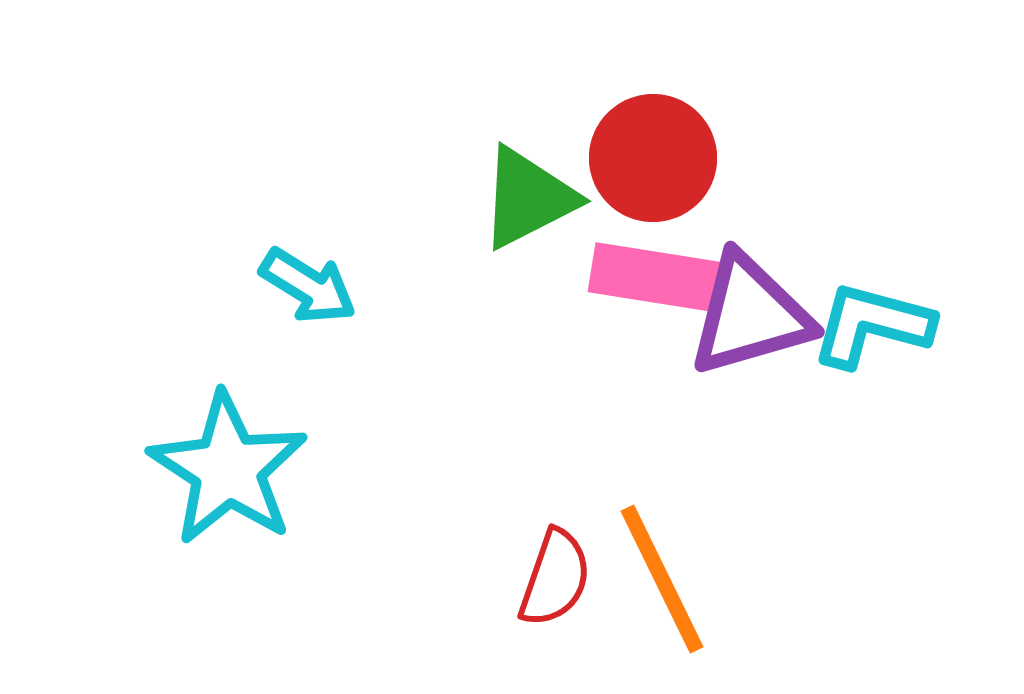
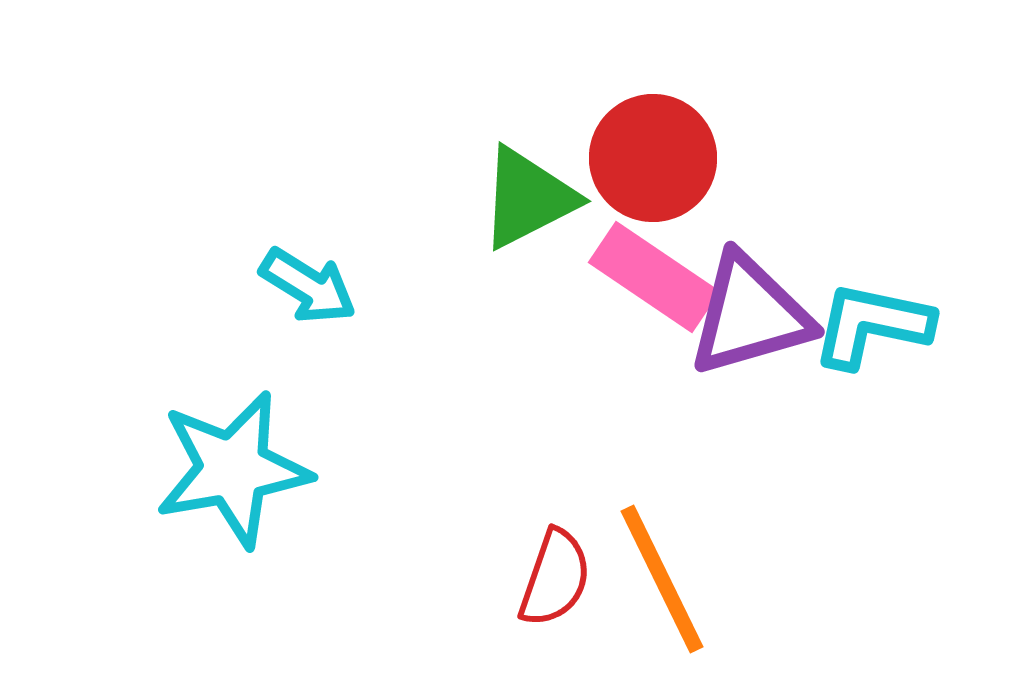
pink rectangle: rotated 25 degrees clockwise
cyan L-shape: rotated 3 degrees counterclockwise
cyan star: moved 5 px right; rotated 29 degrees clockwise
